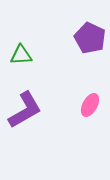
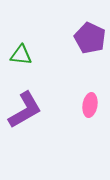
green triangle: rotated 10 degrees clockwise
pink ellipse: rotated 20 degrees counterclockwise
